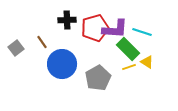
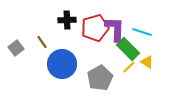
purple L-shape: rotated 92 degrees counterclockwise
yellow line: rotated 24 degrees counterclockwise
gray pentagon: moved 2 px right
